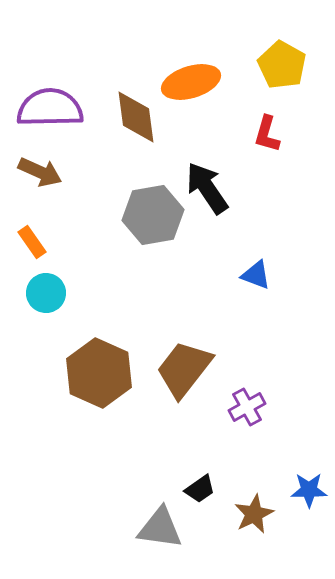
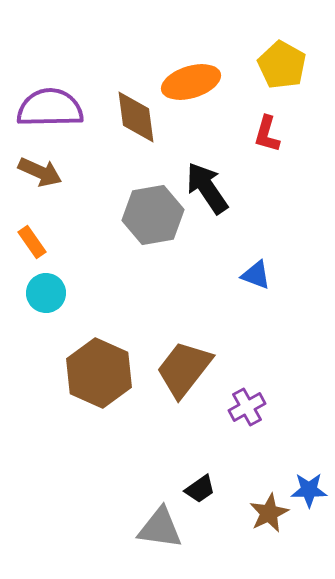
brown star: moved 15 px right, 1 px up
